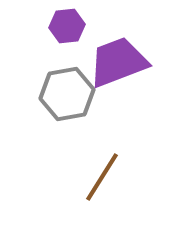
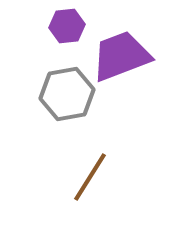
purple trapezoid: moved 3 px right, 6 px up
brown line: moved 12 px left
